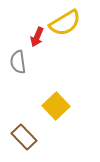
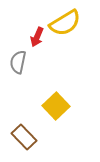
gray semicircle: rotated 20 degrees clockwise
